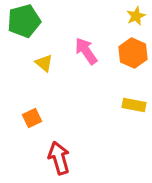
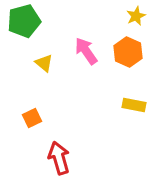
orange hexagon: moved 5 px left, 1 px up
